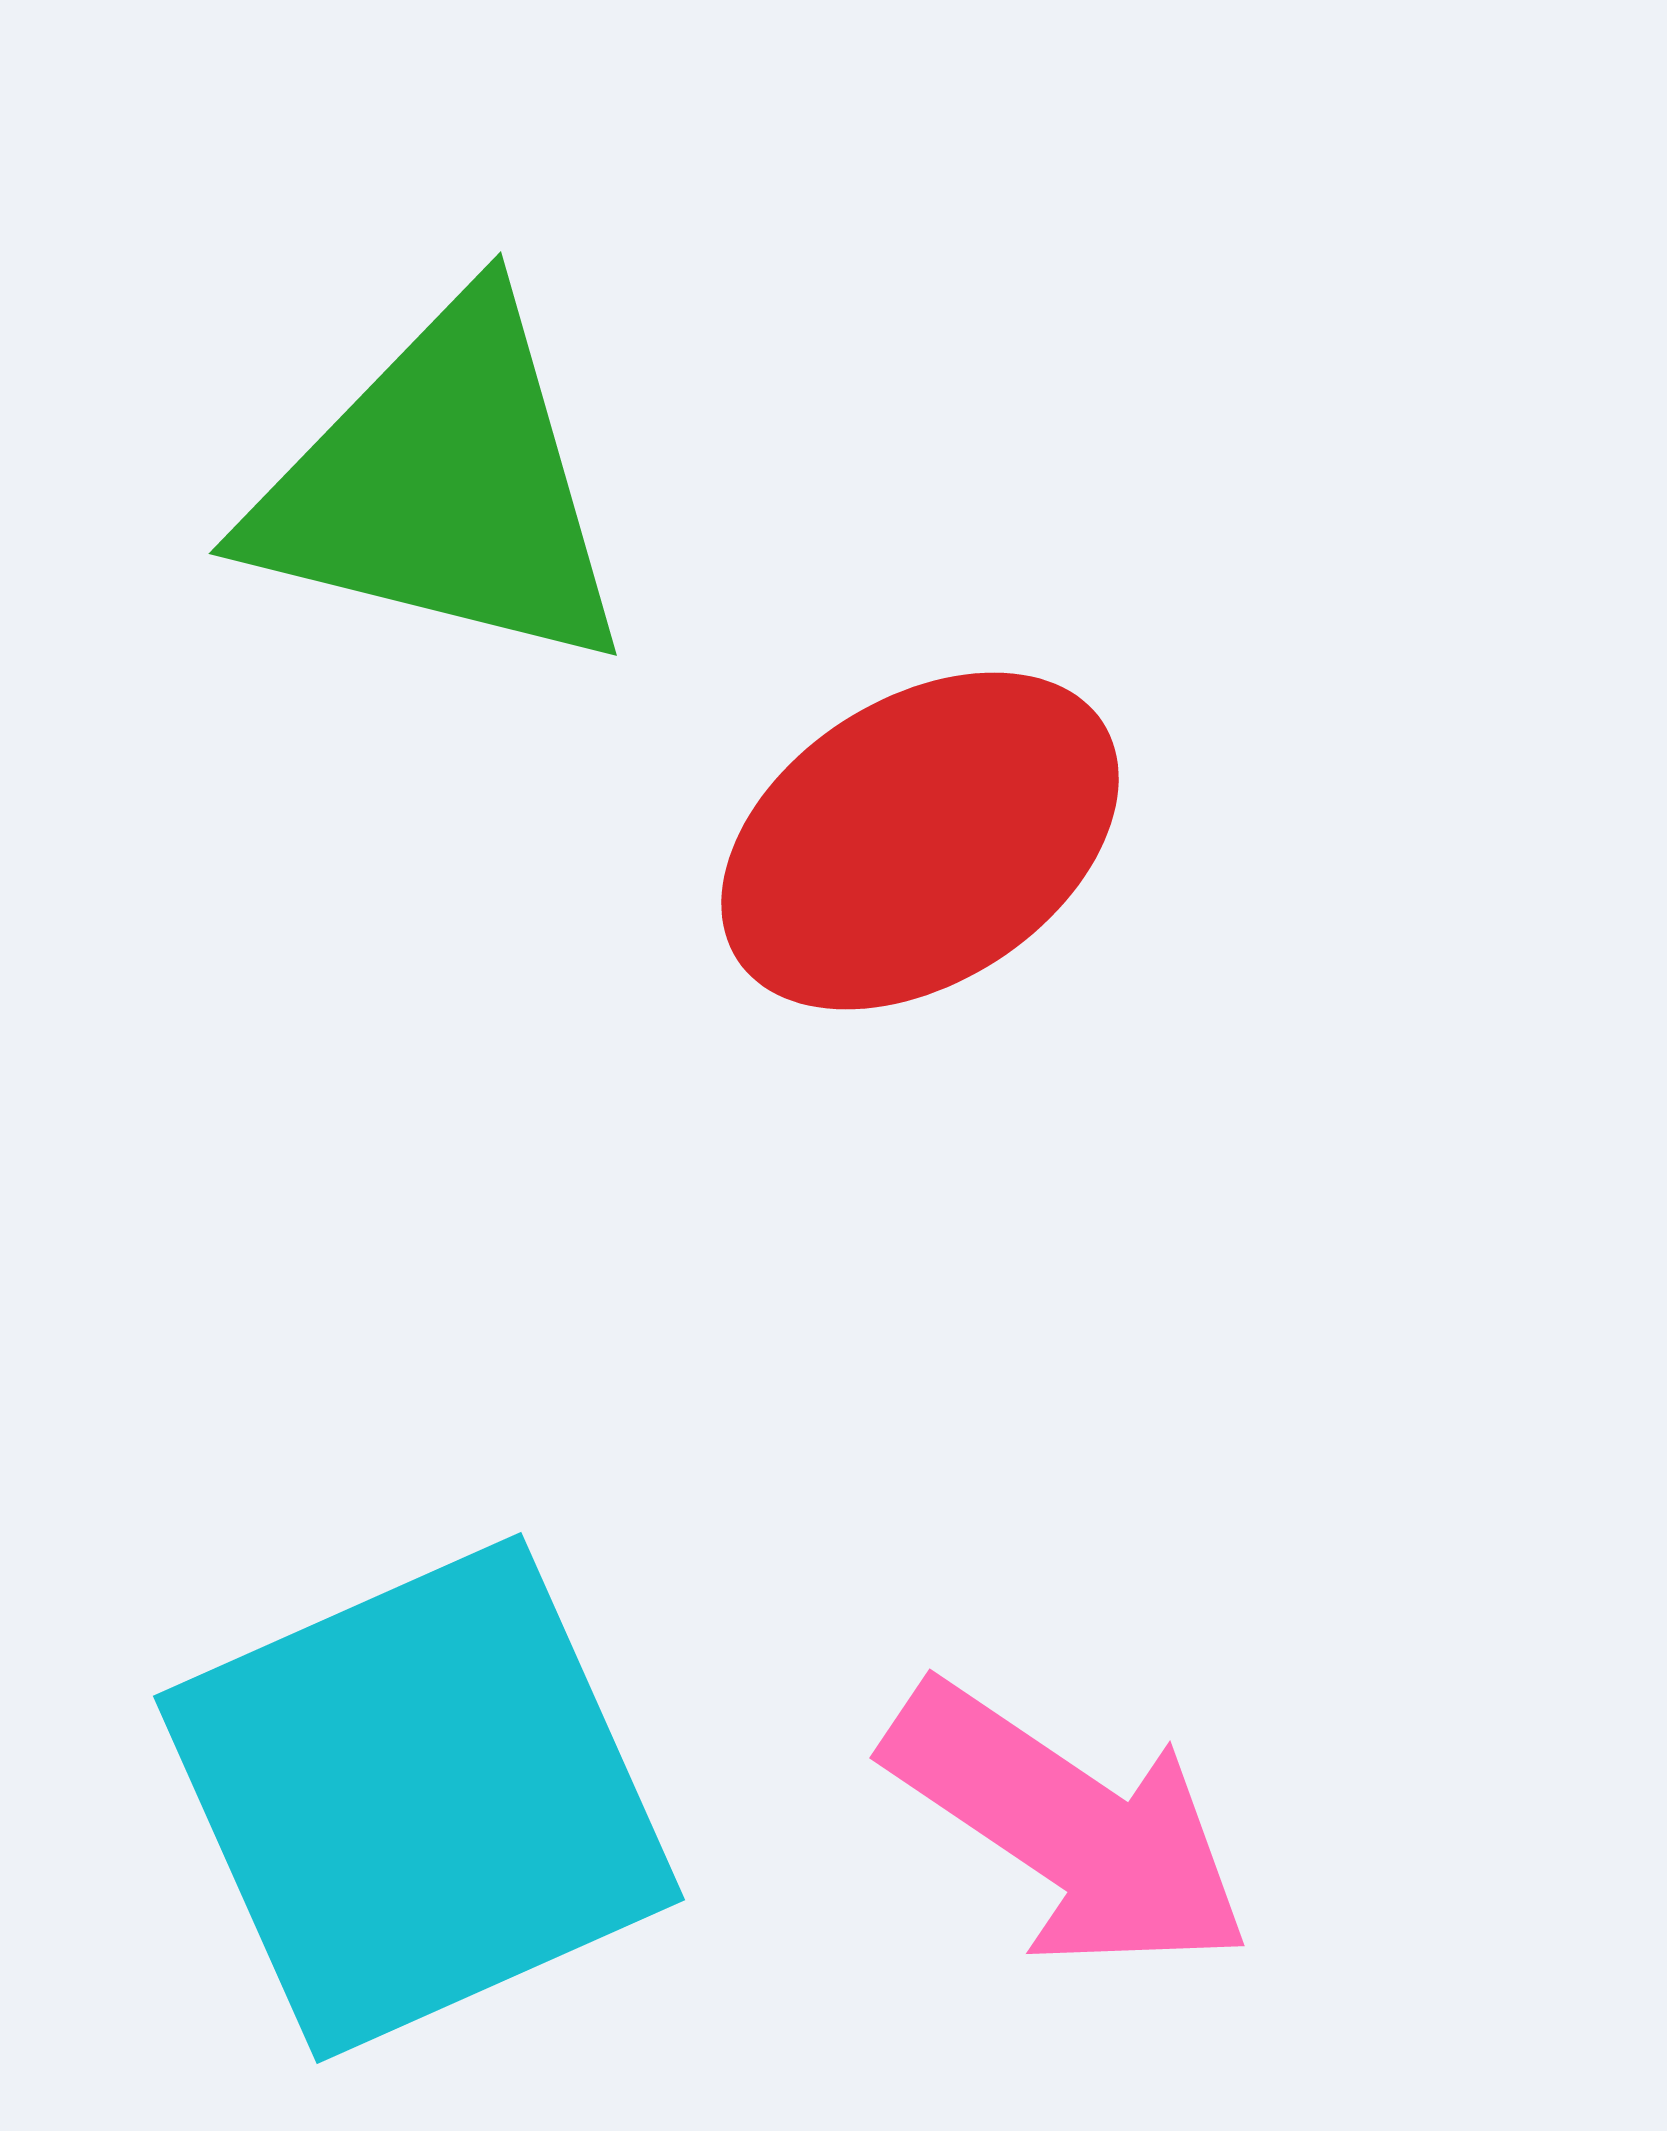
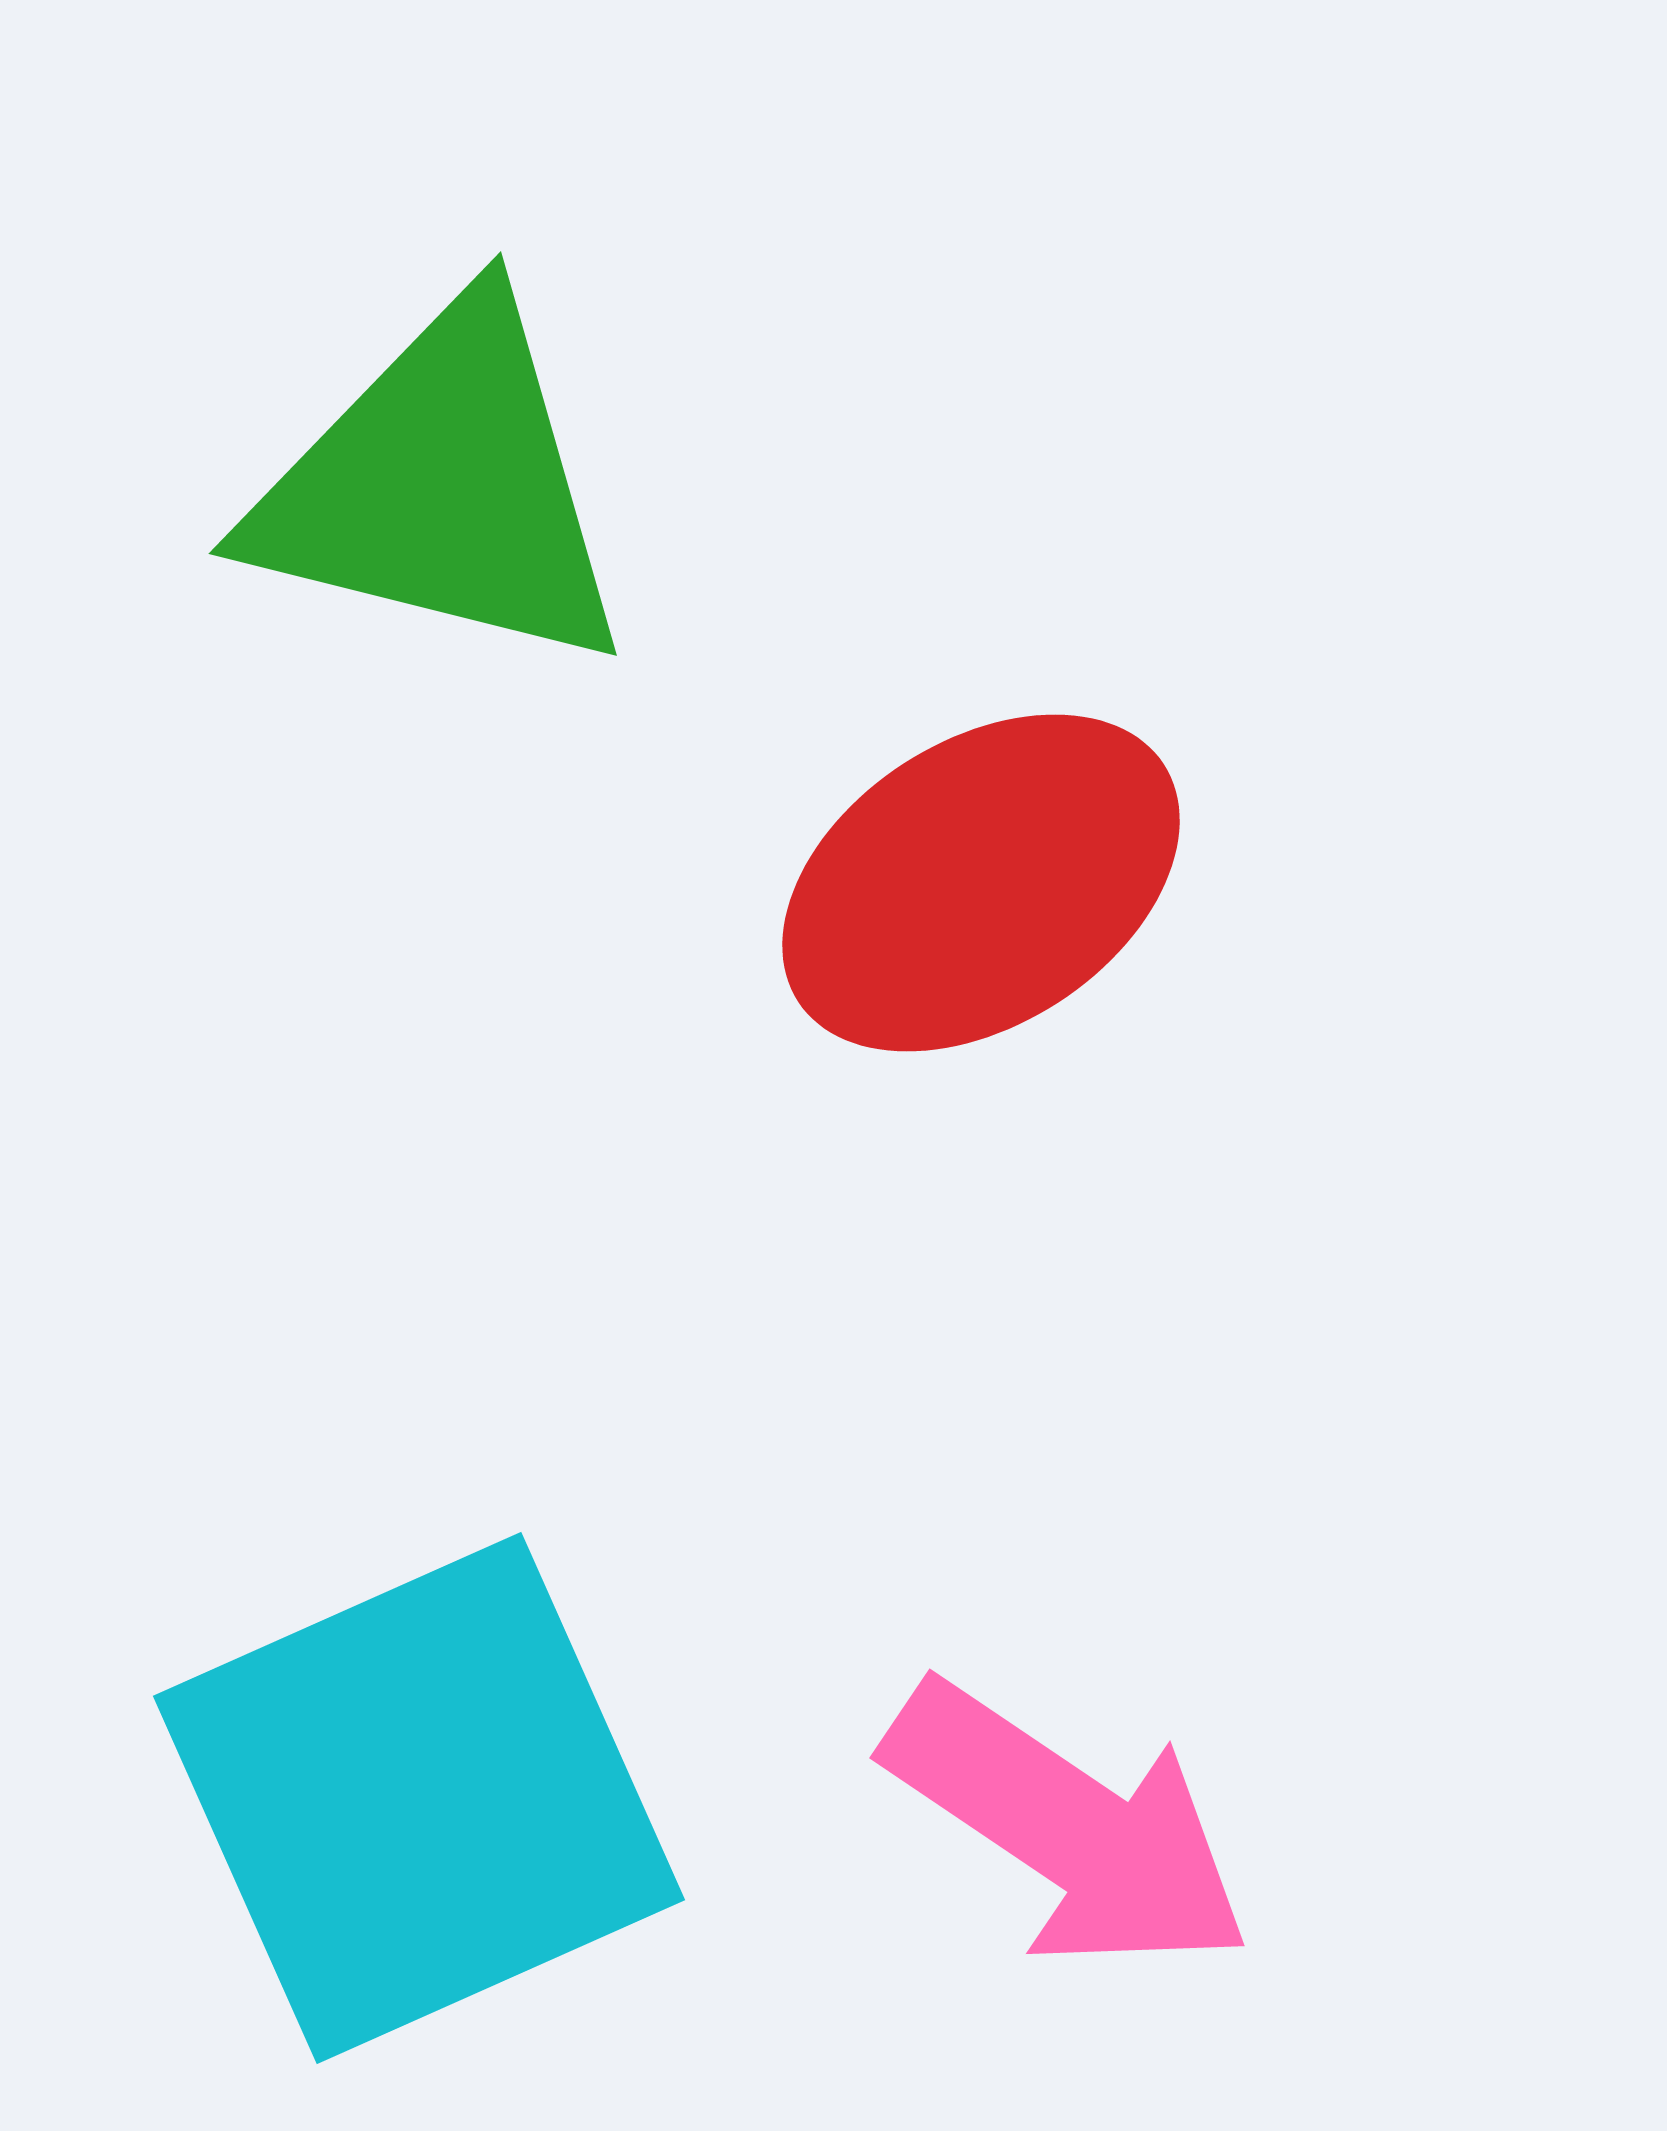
red ellipse: moved 61 px right, 42 px down
